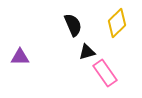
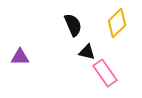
black triangle: rotated 30 degrees clockwise
